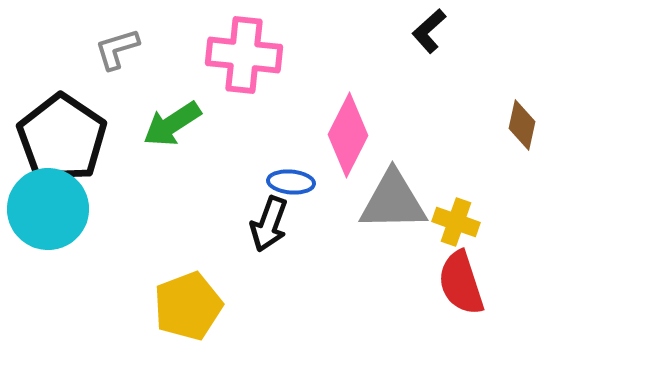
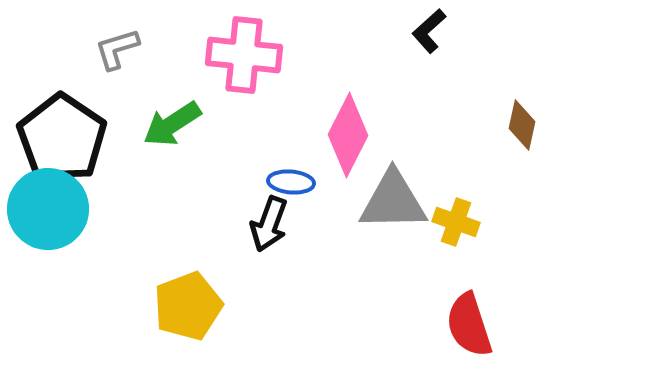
red semicircle: moved 8 px right, 42 px down
